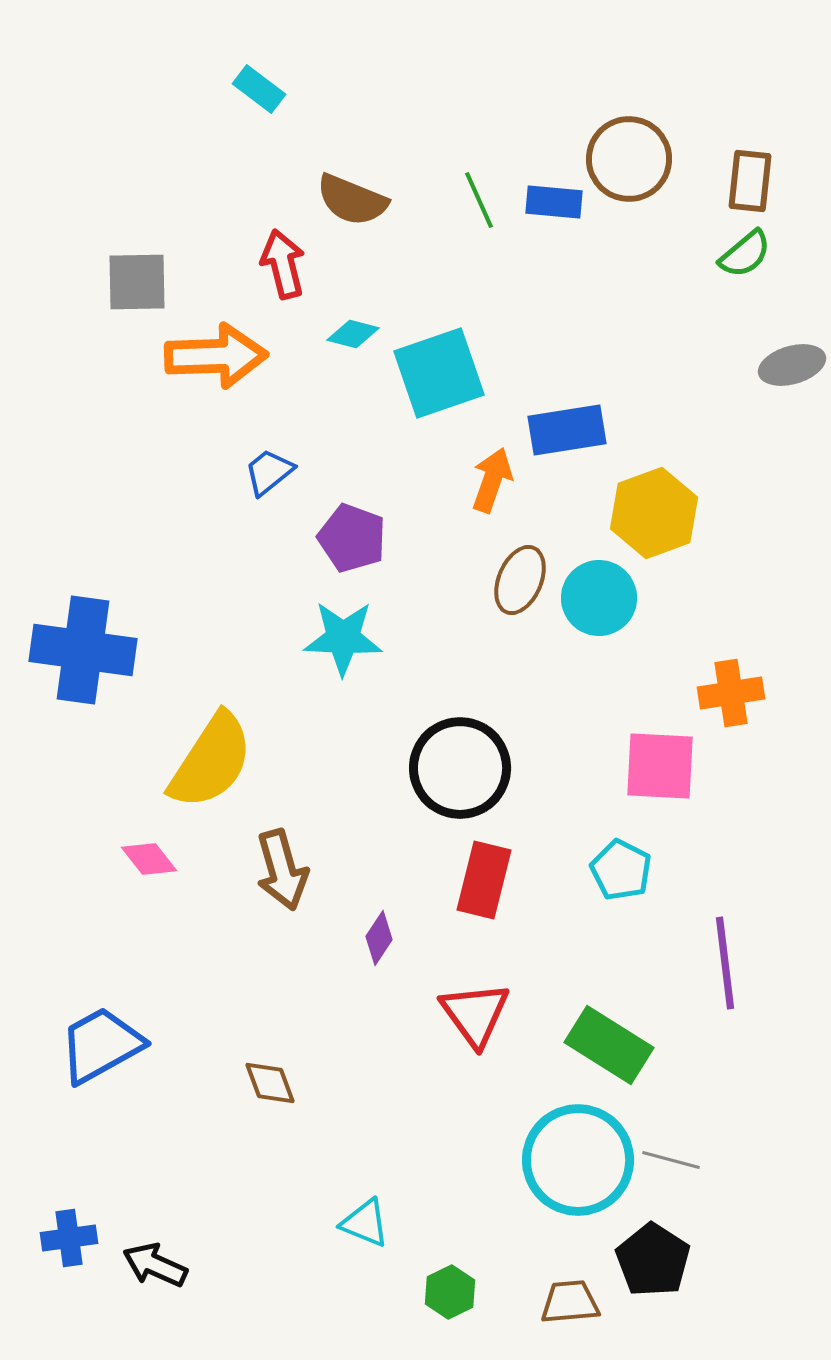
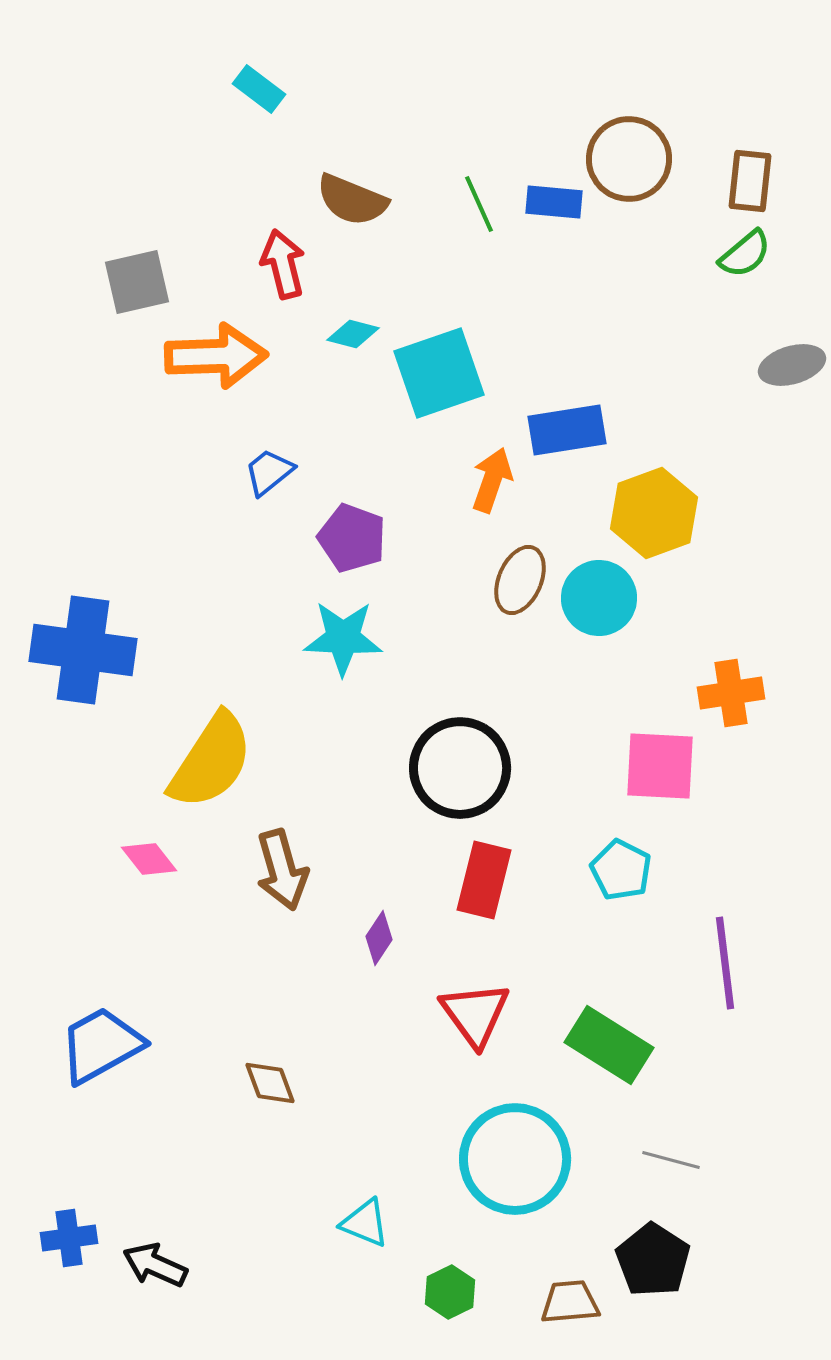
green line at (479, 200): moved 4 px down
gray square at (137, 282): rotated 12 degrees counterclockwise
cyan circle at (578, 1160): moved 63 px left, 1 px up
